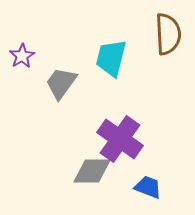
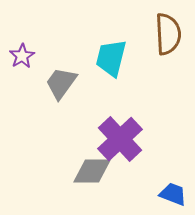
purple cross: rotated 12 degrees clockwise
blue trapezoid: moved 25 px right, 7 px down
